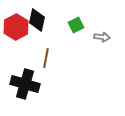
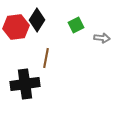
black diamond: rotated 20 degrees clockwise
red hexagon: rotated 20 degrees clockwise
gray arrow: moved 1 px down
black cross: rotated 24 degrees counterclockwise
